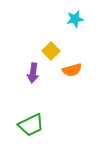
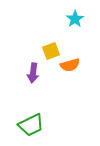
cyan star: rotated 24 degrees counterclockwise
yellow square: rotated 24 degrees clockwise
orange semicircle: moved 2 px left, 5 px up
